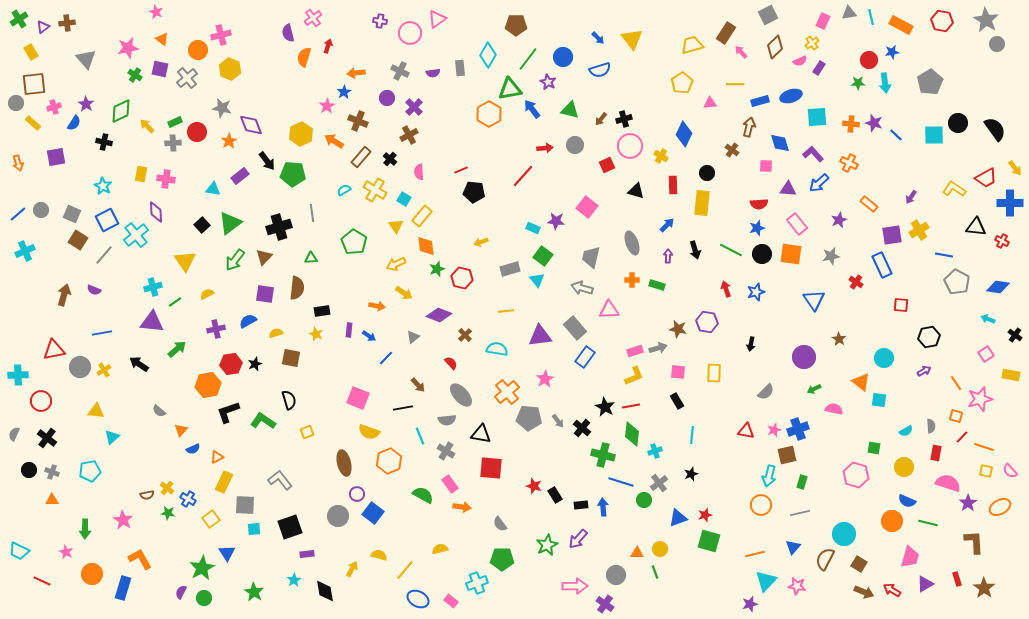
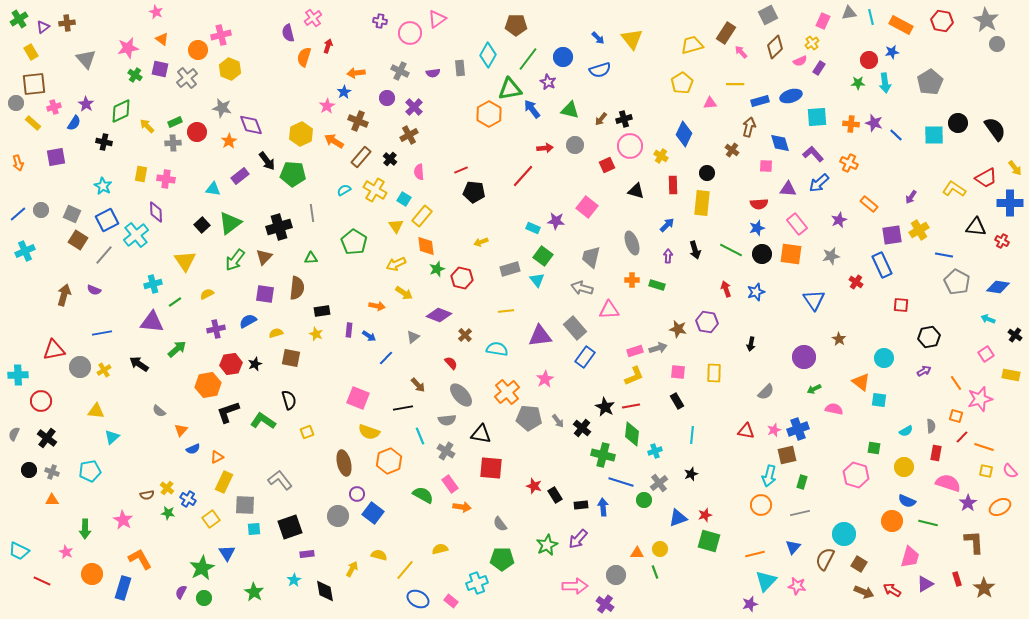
cyan cross at (153, 287): moved 3 px up
